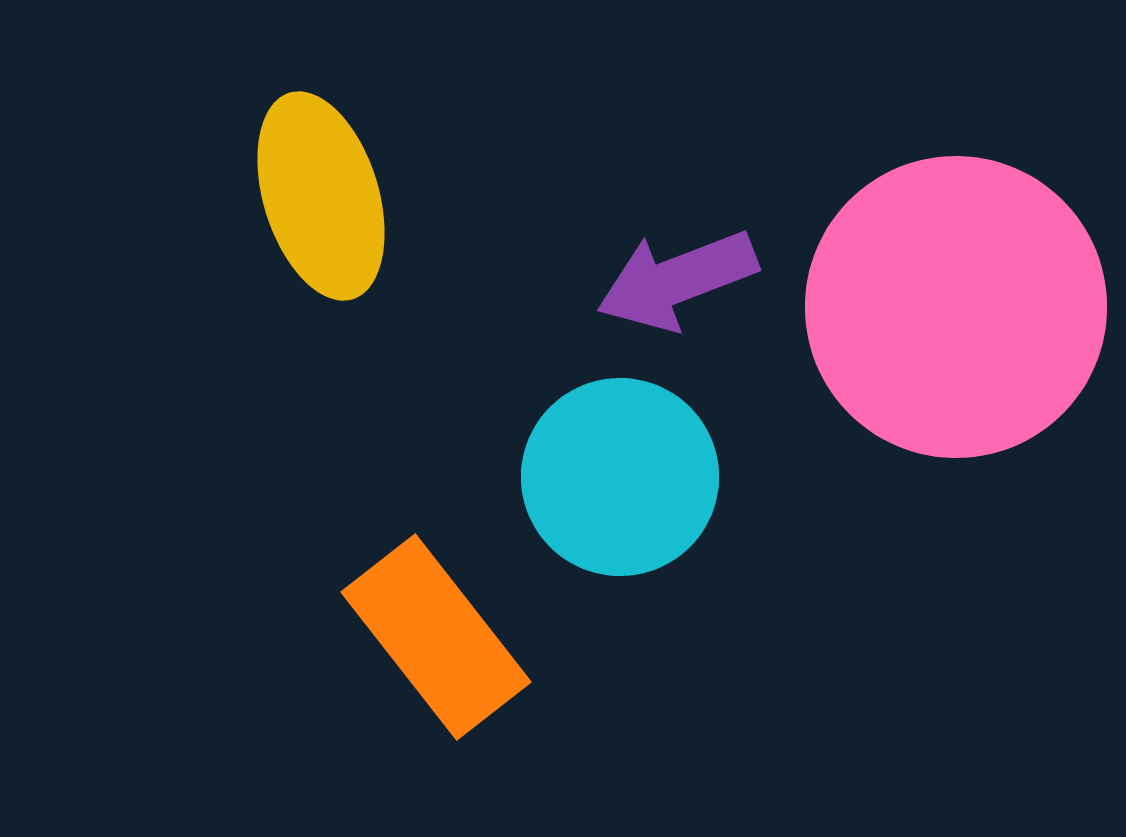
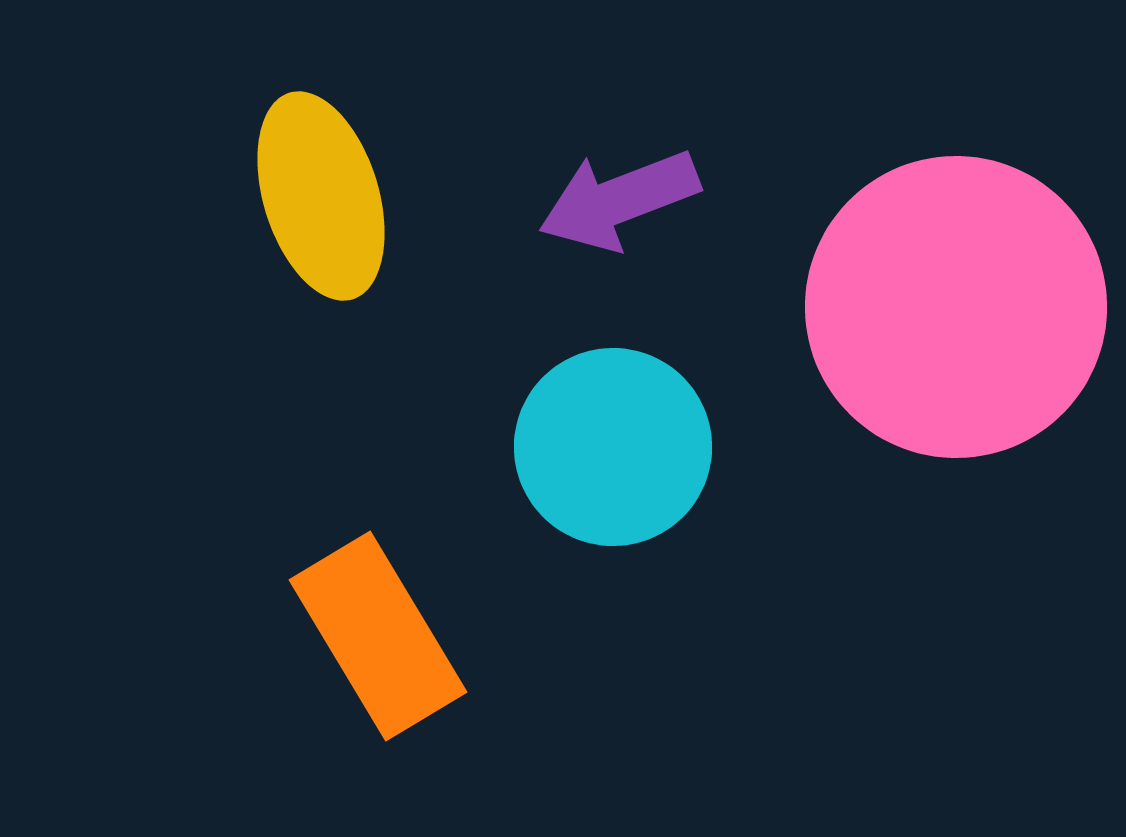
purple arrow: moved 58 px left, 80 px up
cyan circle: moved 7 px left, 30 px up
orange rectangle: moved 58 px left, 1 px up; rotated 7 degrees clockwise
